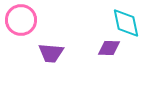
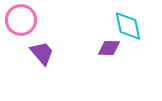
cyan diamond: moved 2 px right, 3 px down
purple trapezoid: moved 9 px left; rotated 136 degrees counterclockwise
